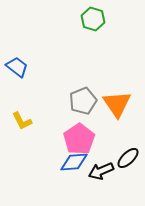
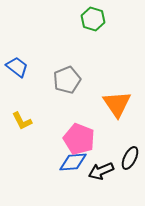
gray pentagon: moved 16 px left, 21 px up
pink pentagon: rotated 16 degrees counterclockwise
black ellipse: moved 2 px right; rotated 20 degrees counterclockwise
blue diamond: moved 1 px left
